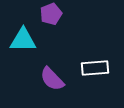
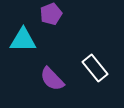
white rectangle: rotated 56 degrees clockwise
